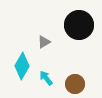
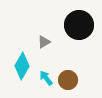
brown circle: moved 7 px left, 4 px up
